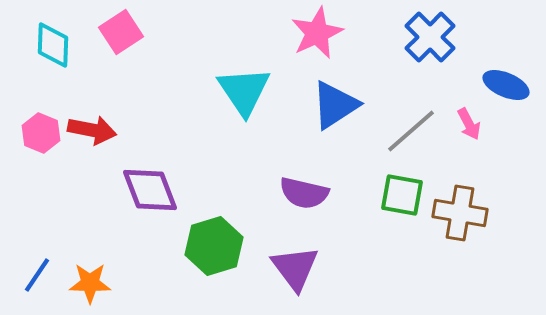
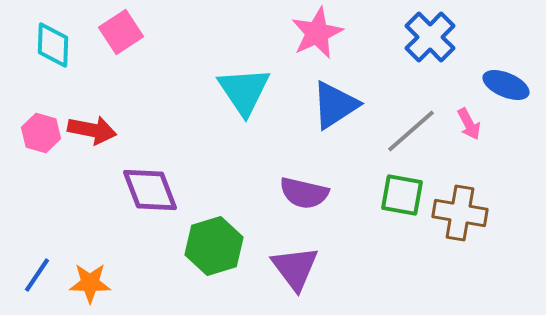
pink hexagon: rotated 6 degrees counterclockwise
